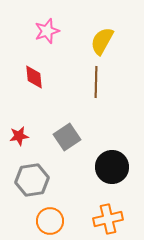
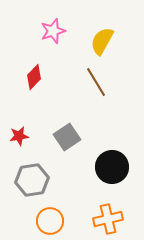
pink star: moved 6 px right
red diamond: rotated 50 degrees clockwise
brown line: rotated 32 degrees counterclockwise
